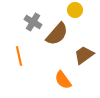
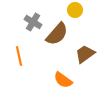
brown trapezoid: moved 1 px right, 1 px up
orange semicircle: rotated 18 degrees counterclockwise
